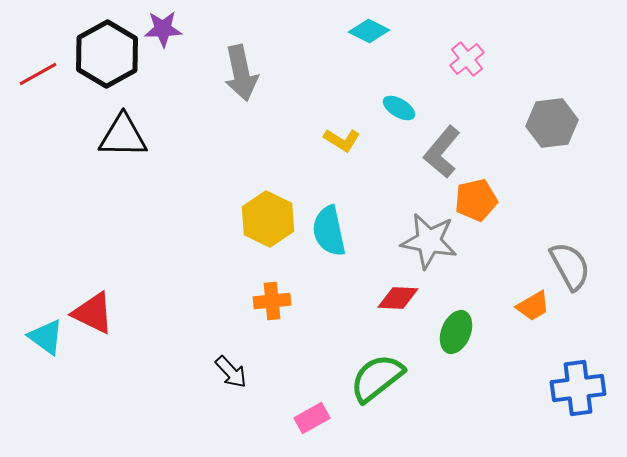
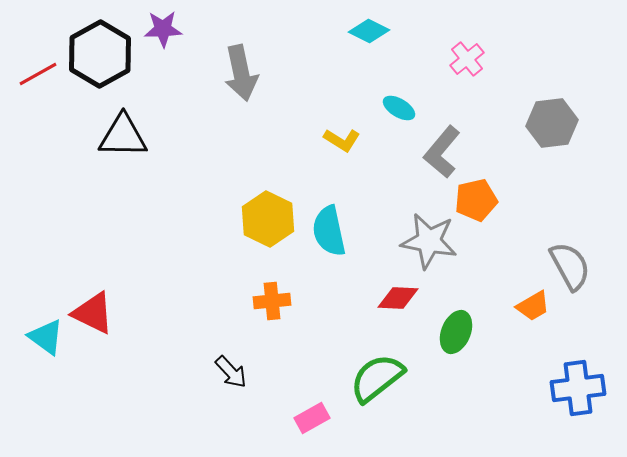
black hexagon: moved 7 px left
